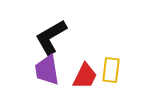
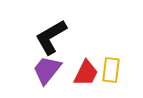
purple trapezoid: rotated 48 degrees clockwise
red trapezoid: moved 1 px right, 3 px up
